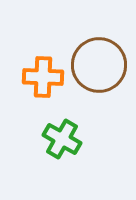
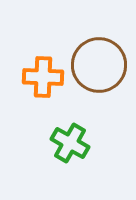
green cross: moved 8 px right, 4 px down
